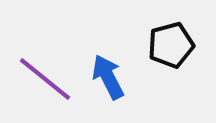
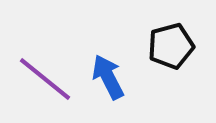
black pentagon: moved 1 px down
